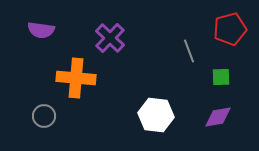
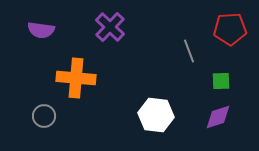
red pentagon: rotated 12 degrees clockwise
purple cross: moved 11 px up
green square: moved 4 px down
purple diamond: rotated 8 degrees counterclockwise
